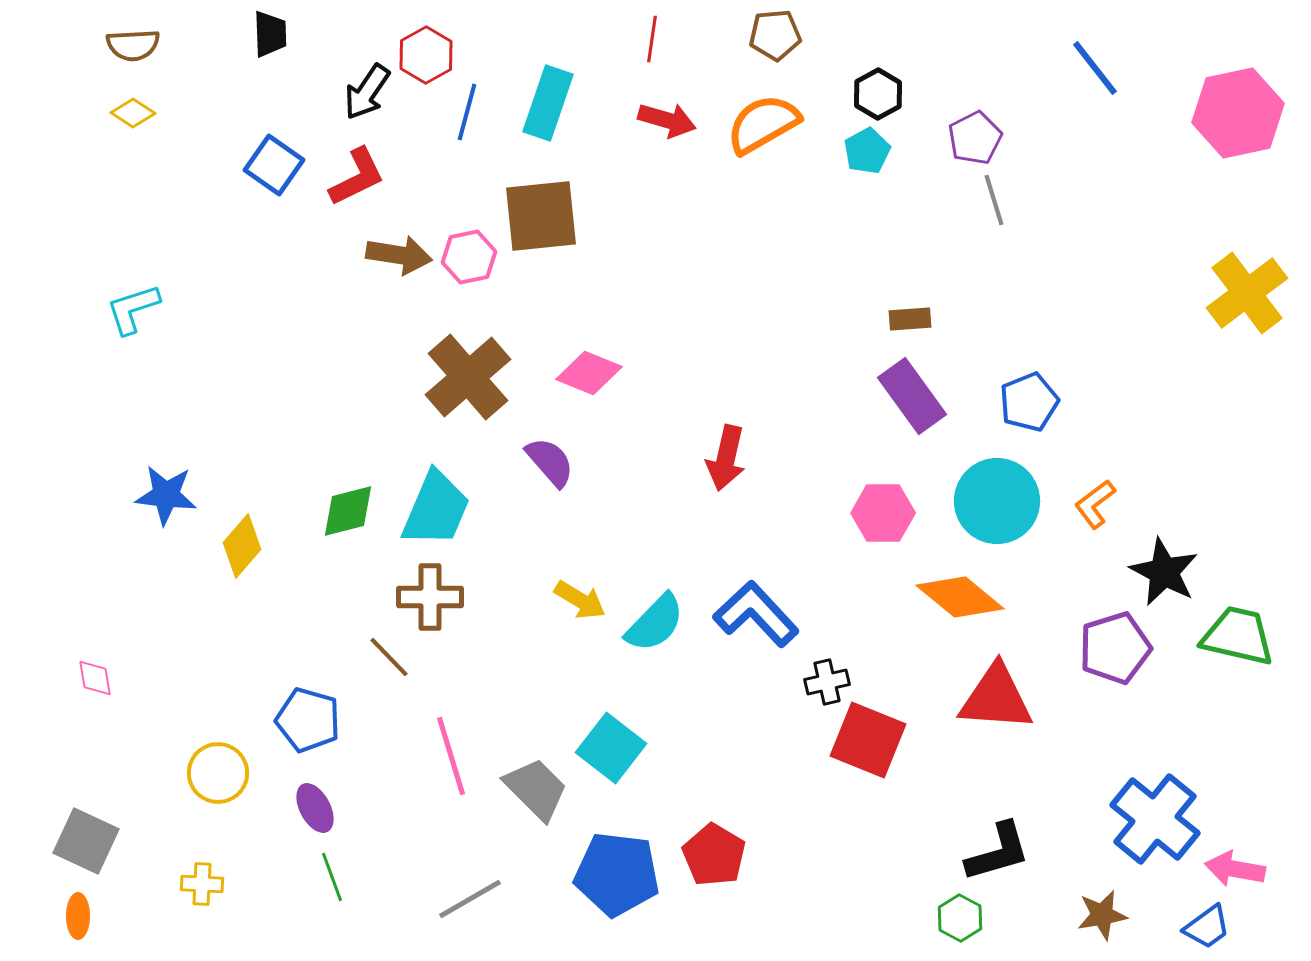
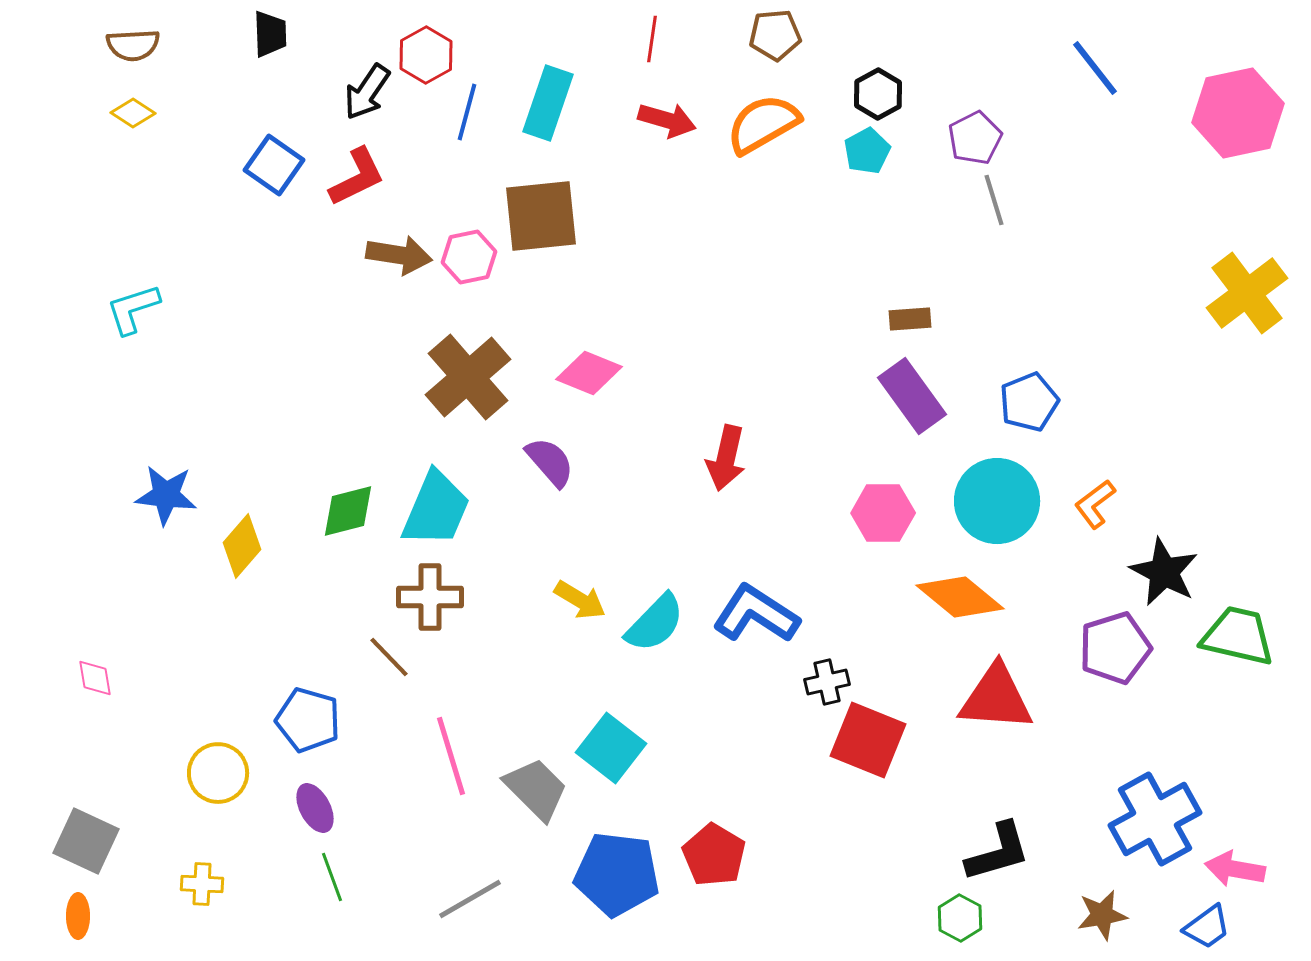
blue L-shape at (756, 614): rotated 14 degrees counterclockwise
blue cross at (1155, 819): rotated 22 degrees clockwise
